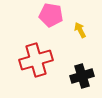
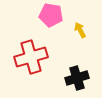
red cross: moved 5 px left, 3 px up
black cross: moved 5 px left, 2 px down
